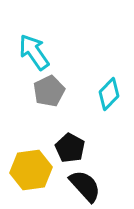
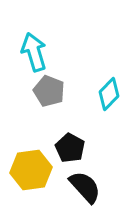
cyan arrow: rotated 18 degrees clockwise
gray pentagon: rotated 24 degrees counterclockwise
black semicircle: moved 1 px down
